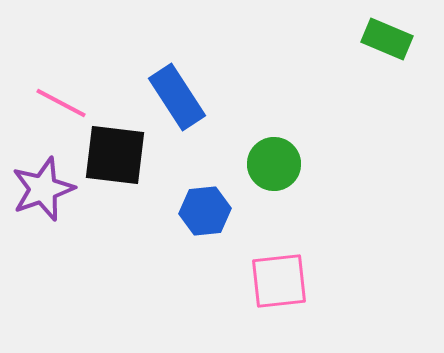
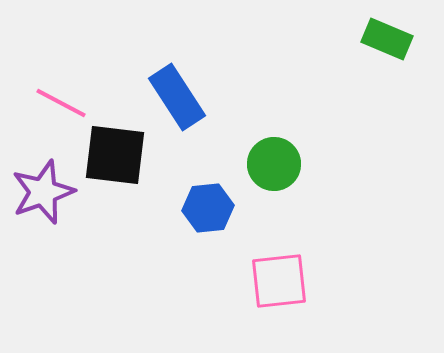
purple star: moved 3 px down
blue hexagon: moved 3 px right, 3 px up
